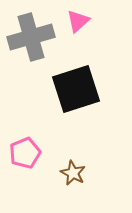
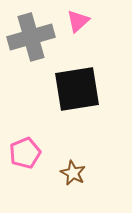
black square: moved 1 px right; rotated 9 degrees clockwise
